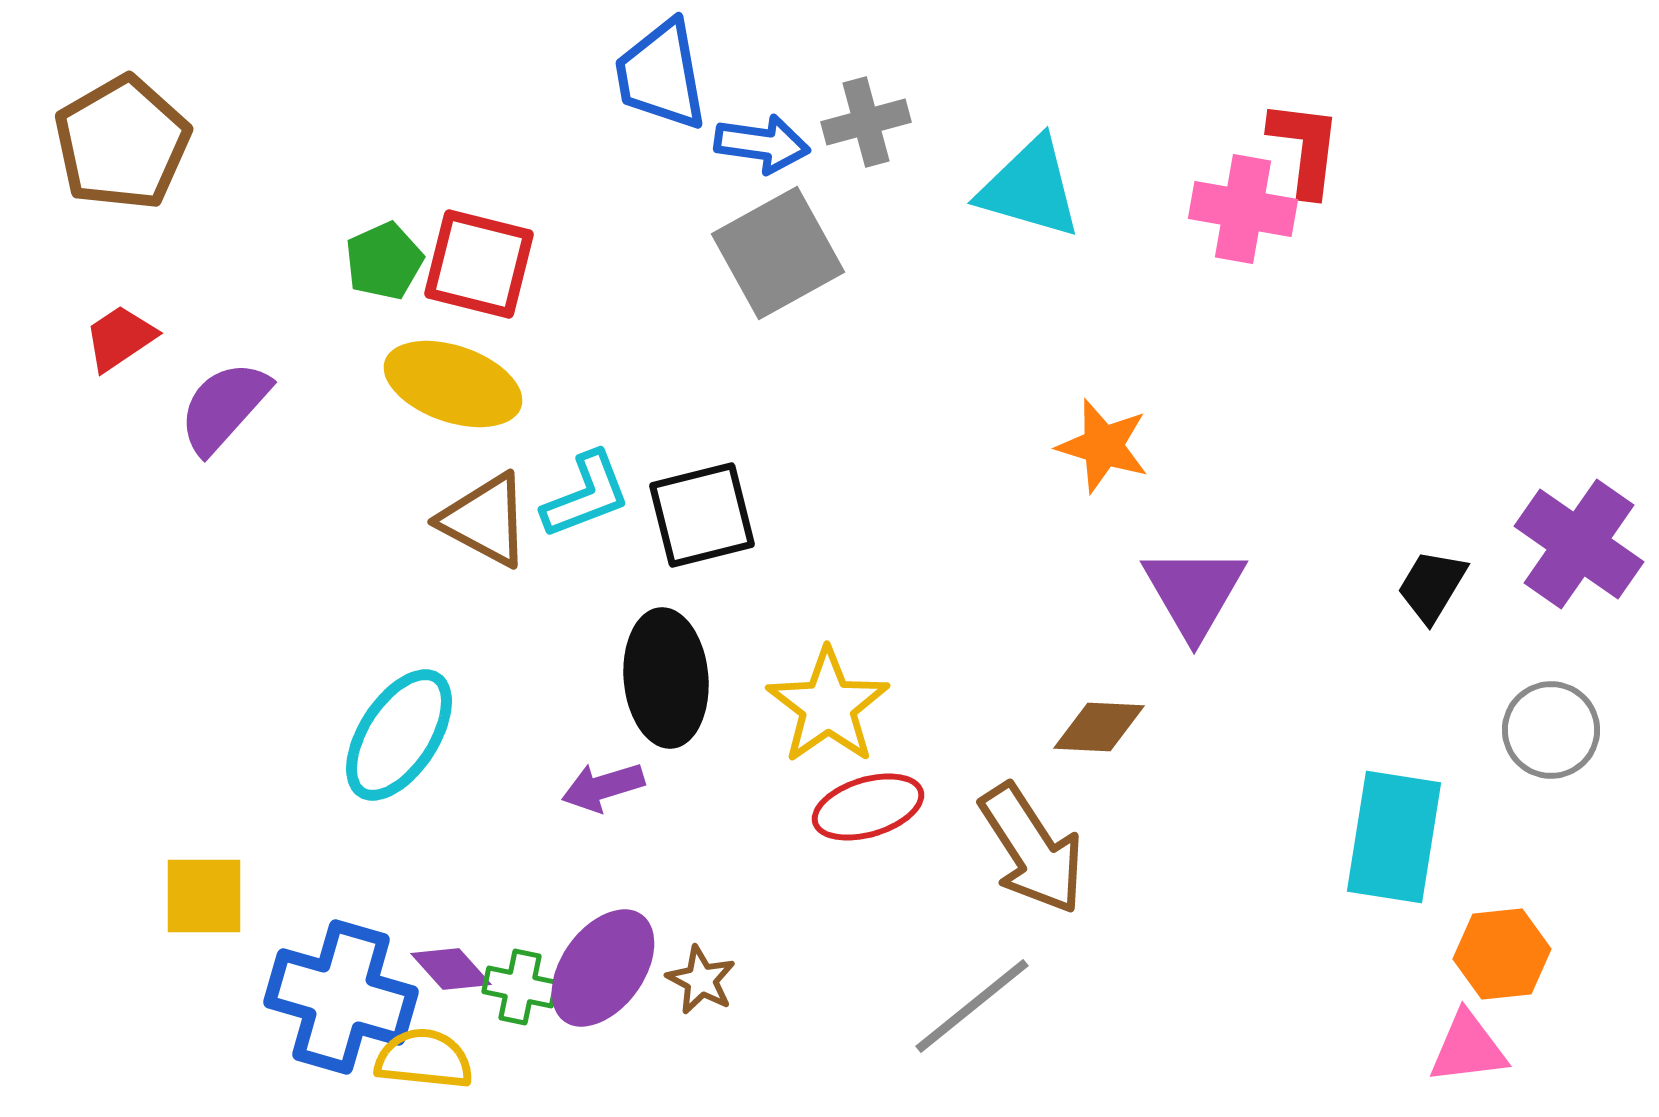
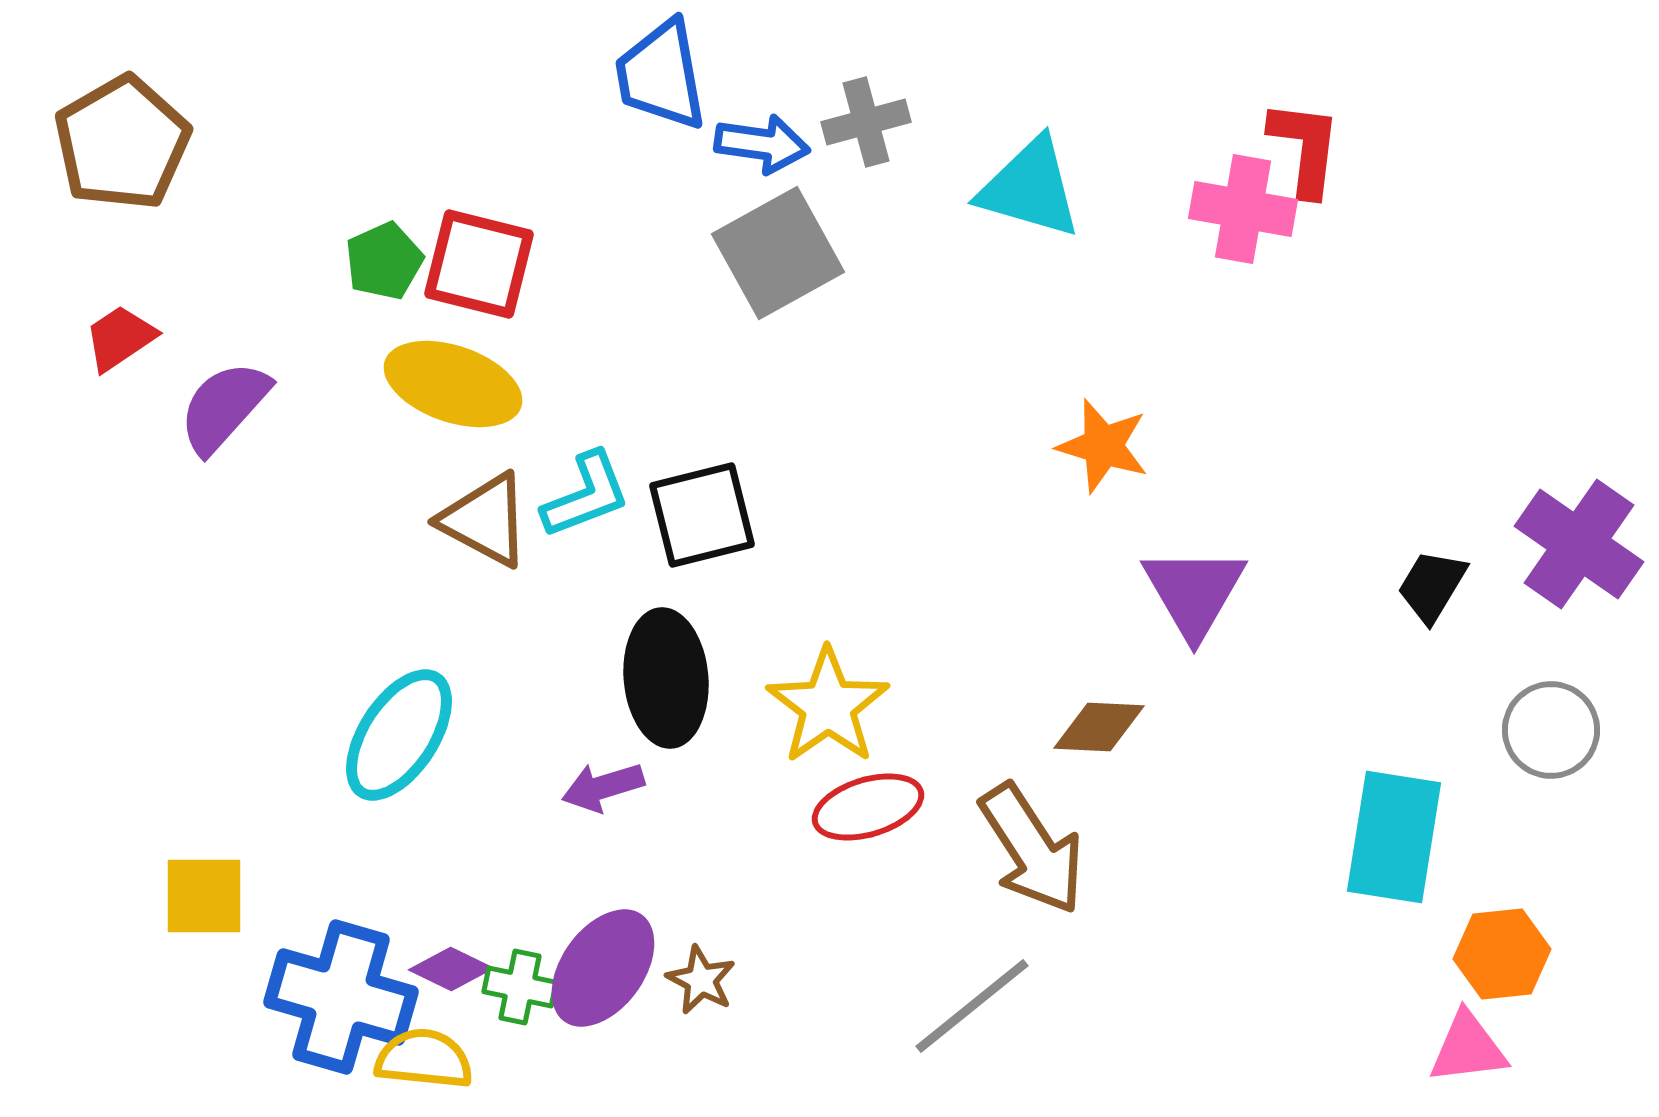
purple diamond: rotated 22 degrees counterclockwise
